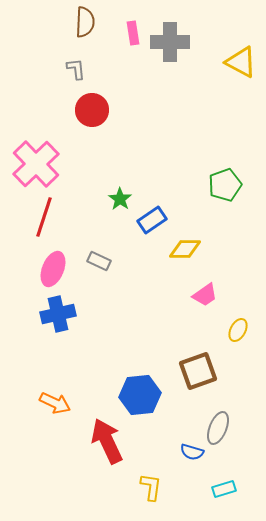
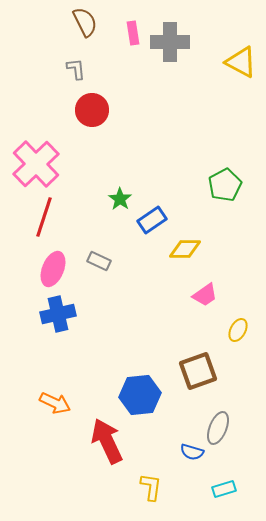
brown semicircle: rotated 28 degrees counterclockwise
green pentagon: rotated 8 degrees counterclockwise
